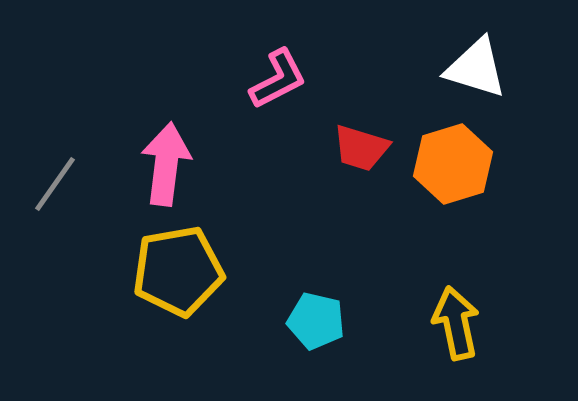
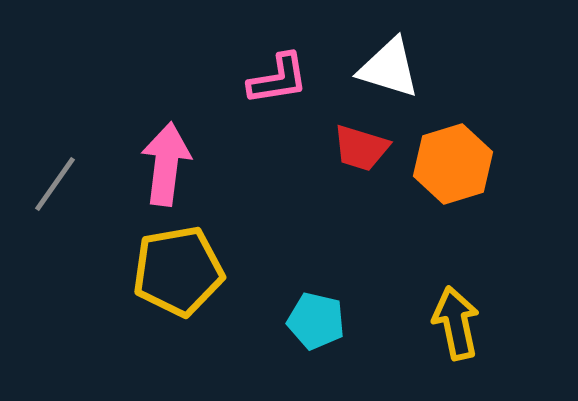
white triangle: moved 87 px left
pink L-shape: rotated 18 degrees clockwise
